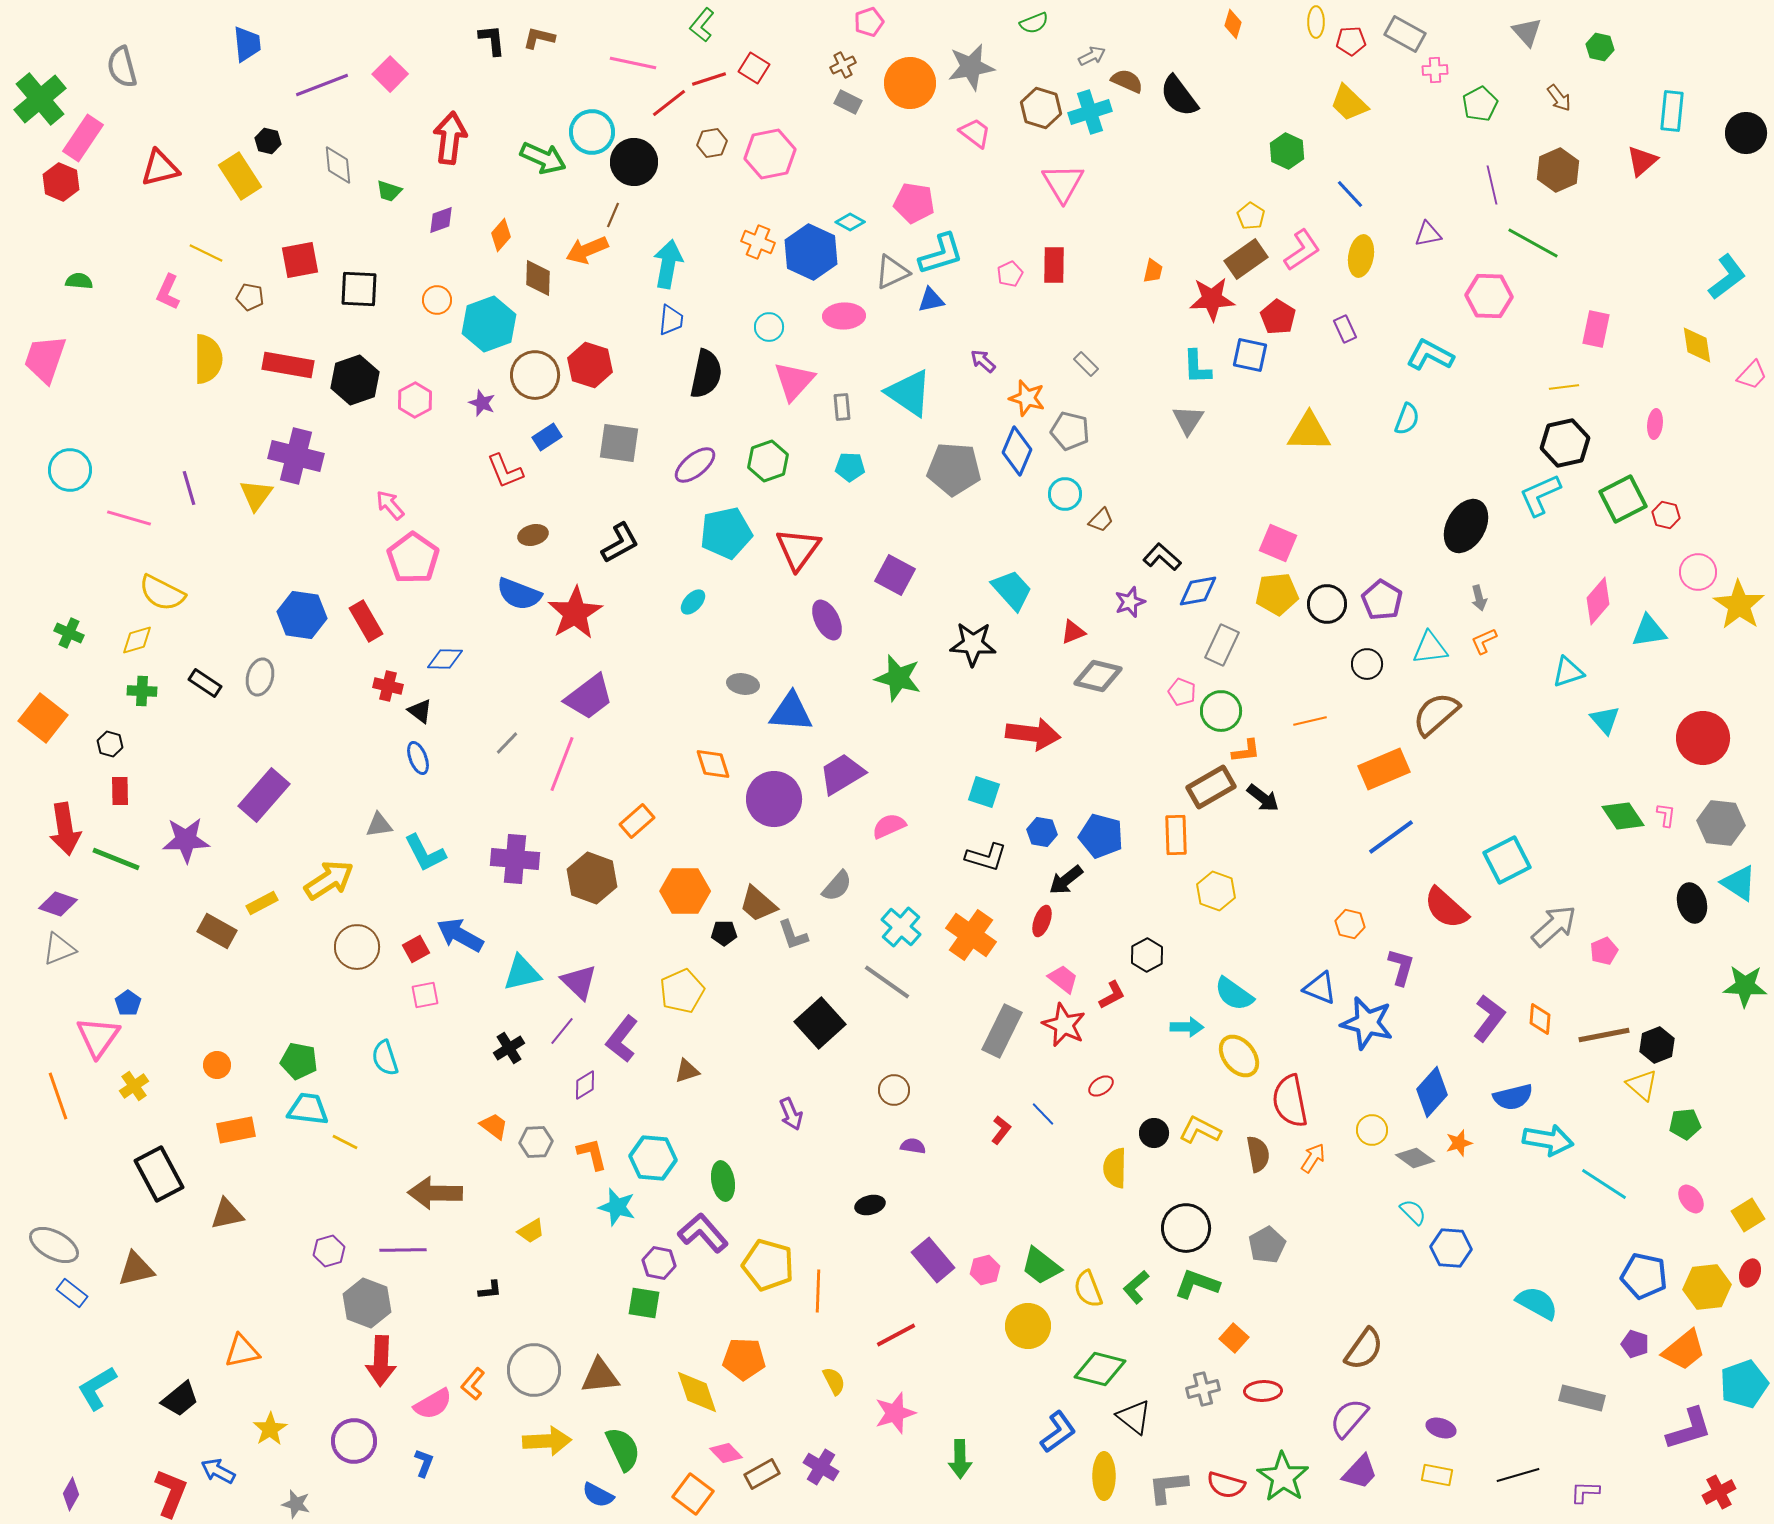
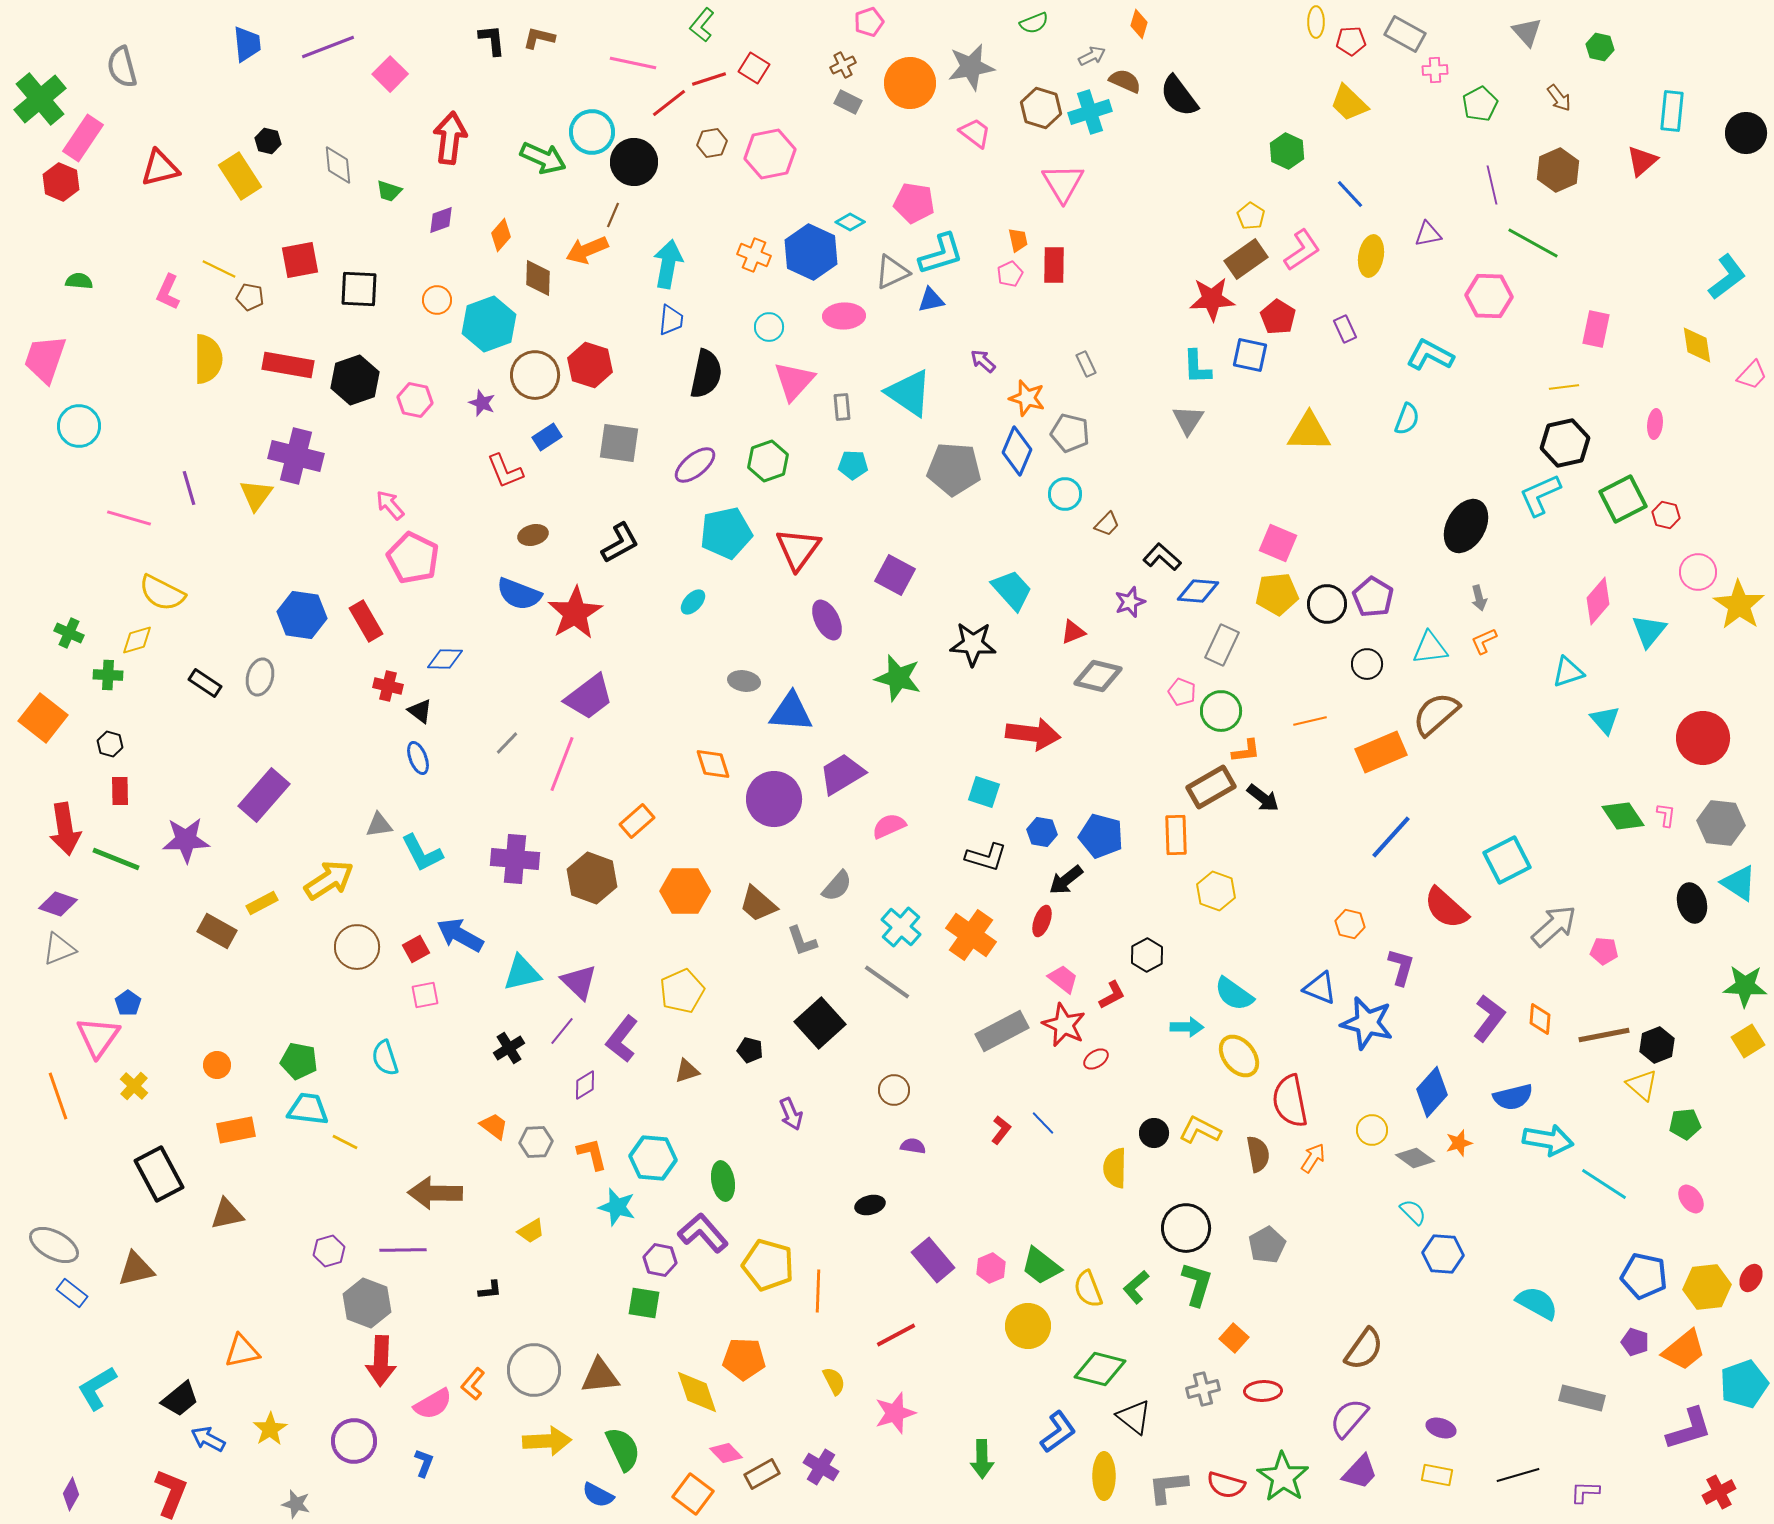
orange diamond at (1233, 24): moved 94 px left
brown semicircle at (1127, 81): moved 2 px left
purple line at (322, 85): moved 6 px right, 38 px up
orange cross at (758, 242): moved 4 px left, 13 px down
yellow line at (206, 253): moved 13 px right, 16 px down
yellow ellipse at (1361, 256): moved 10 px right
orange trapezoid at (1153, 271): moved 135 px left, 31 px up; rotated 25 degrees counterclockwise
gray rectangle at (1086, 364): rotated 20 degrees clockwise
pink hexagon at (415, 400): rotated 20 degrees counterclockwise
gray pentagon at (1070, 431): moved 2 px down
cyan pentagon at (850, 467): moved 3 px right, 2 px up
cyan circle at (70, 470): moved 9 px right, 44 px up
brown trapezoid at (1101, 520): moved 6 px right, 4 px down
pink pentagon at (413, 558): rotated 9 degrees counterclockwise
blue diamond at (1198, 591): rotated 15 degrees clockwise
purple pentagon at (1382, 600): moved 9 px left, 3 px up
cyan triangle at (1649, 631): rotated 42 degrees counterclockwise
gray ellipse at (743, 684): moved 1 px right, 3 px up
green cross at (142, 691): moved 34 px left, 16 px up
orange rectangle at (1384, 769): moved 3 px left, 17 px up
blue line at (1391, 837): rotated 12 degrees counterclockwise
cyan L-shape at (425, 853): moved 3 px left
black pentagon at (724, 933): moved 26 px right, 117 px down; rotated 15 degrees clockwise
gray L-shape at (793, 935): moved 9 px right, 6 px down
pink pentagon at (1604, 951): rotated 28 degrees clockwise
gray rectangle at (1002, 1031): rotated 36 degrees clockwise
yellow cross at (134, 1086): rotated 12 degrees counterclockwise
red ellipse at (1101, 1086): moved 5 px left, 27 px up
blue line at (1043, 1114): moved 9 px down
yellow square at (1748, 1215): moved 174 px up
blue hexagon at (1451, 1248): moved 8 px left, 6 px down
purple hexagon at (659, 1263): moved 1 px right, 3 px up
pink hexagon at (985, 1270): moved 6 px right, 2 px up; rotated 8 degrees counterclockwise
red ellipse at (1750, 1273): moved 1 px right, 5 px down; rotated 8 degrees clockwise
green L-shape at (1197, 1284): rotated 87 degrees clockwise
purple pentagon at (1635, 1344): moved 2 px up
green arrow at (960, 1459): moved 22 px right
blue arrow at (218, 1471): moved 10 px left, 32 px up
